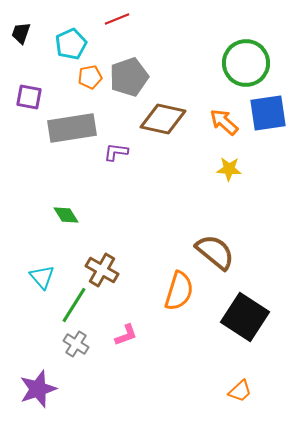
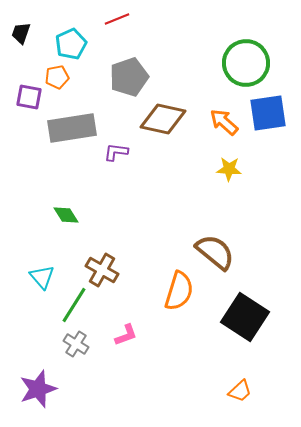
orange pentagon: moved 33 px left
